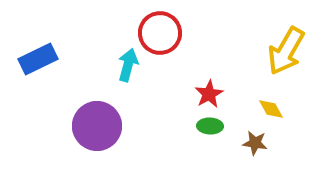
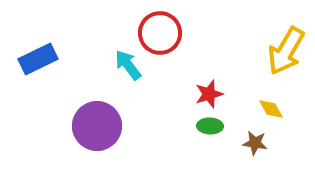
cyan arrow: rotated 52 degrees counterclockwise
red star: rotated 12 degrees clockwise
